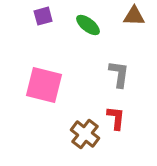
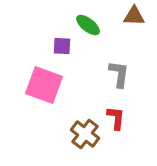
purple square: moved 19 px right, 30 px down; rotated 18 degrees clockwise
pink square: rotated 6 degrees clockwise
